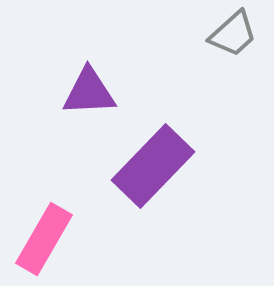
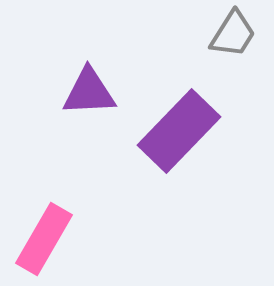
gray trapezoid: rotated 16 degrees counterclockwise
purple rectangle: moved 26 px right, 35 px up
